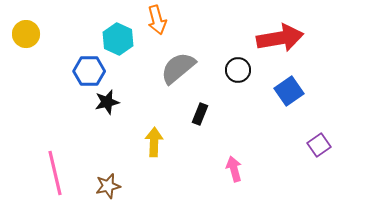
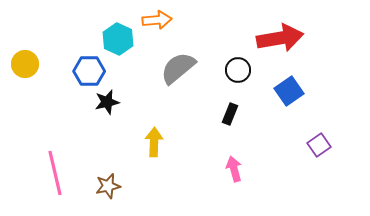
orange arrow: rotated 80 degrees counterclockwise
yellow circle: moved 1 px left, 30 px down
black rectangle: moved 30 px right
